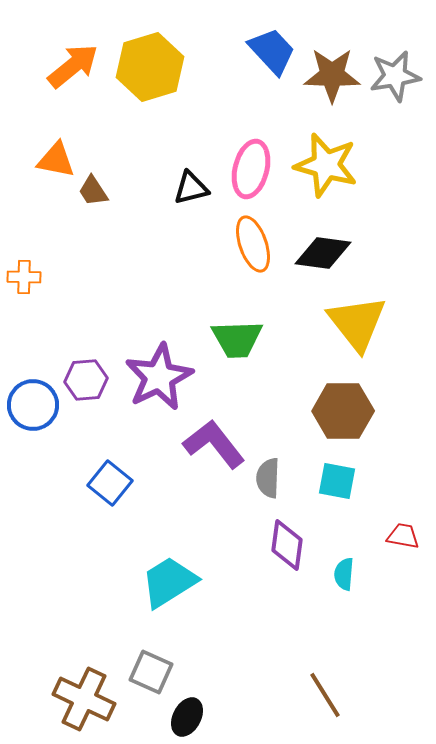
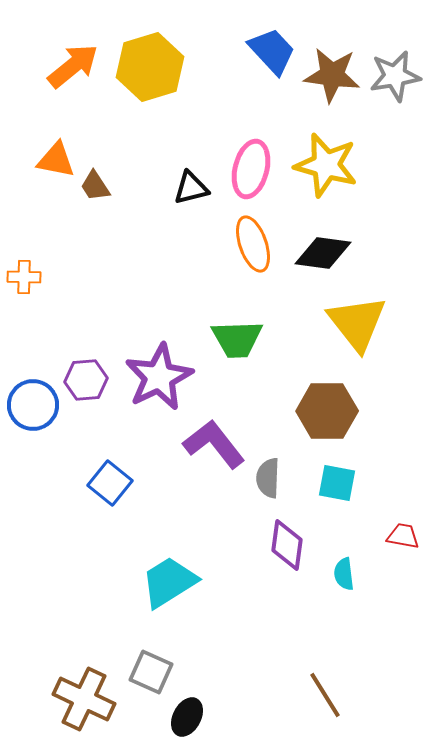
brown star: rotated 6 degrees clockwise
brown trapezoid: moved 2 px right, 5 px up
brown hexagon: moved 16 px left
cyan square: moved 2 px down
cyan semicircle: rotated 12 degrees counterclockwise
